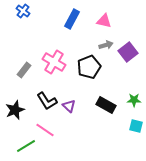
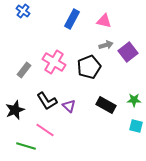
green line: rotated 48 degrees clockwise
